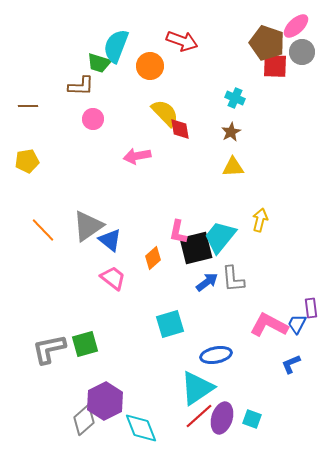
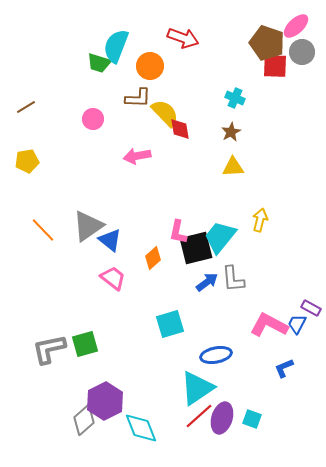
red arrow at (182, 41): moved 1 px right, 3 px up
brown L-shape at (81, 86): moved 57 px right, 12 px down
brown line at (28, 106): moved 2 px left, 1 px down; rotated 30 degrees counterclockwise
purple rectangle at (311, 308): rotated 54 degrees counterclockwise
blue L-shape at (291, 364): moved 7 px left, 4 px down
